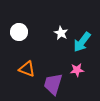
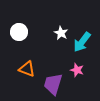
pink star: rotated 24 degrees clockwise
